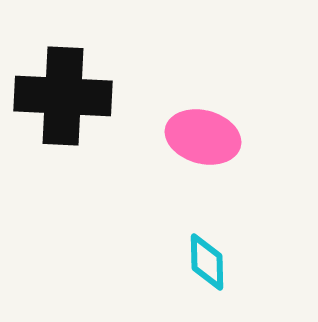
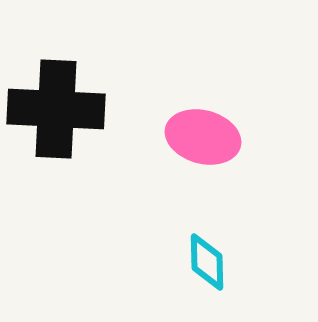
black cross: moved 7 px left, 13 px down
